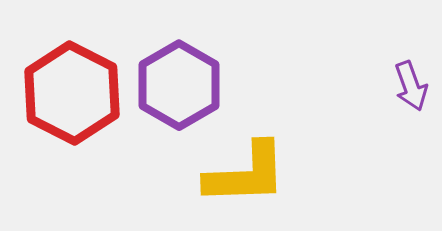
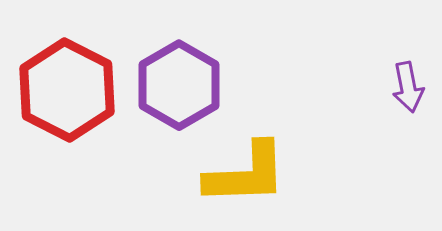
purple arrow: moved 3 px left, 1 px down; rotated 9 degrees clockwise
red hexagon: moved 5 px left, 3 px up
